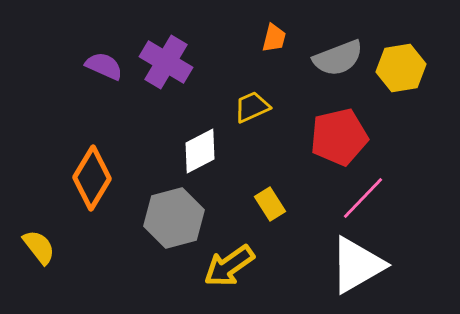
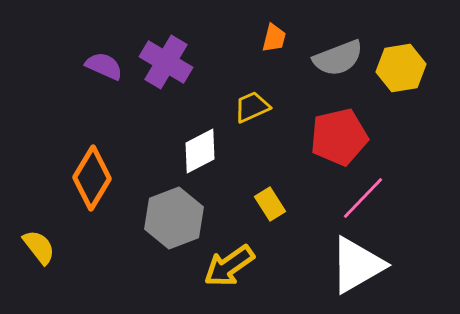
gray hexagon: rotated 6 degrees counterclockwise
